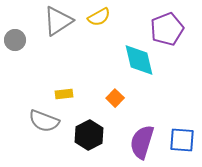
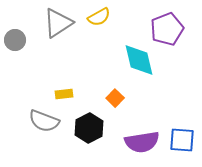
gray triangle: moved 2 px down
black hexagon: moved 7 px up
purple semicircle: rotated 116 degrees counterclockwise
